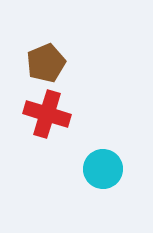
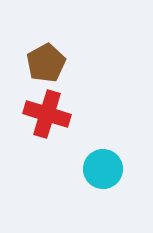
brown pentagon: rotated 6 degrees counterclockwise
